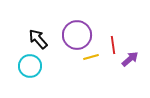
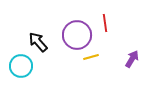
black arrow: moved 3 px down
red line: moved 8 px left, 22 px up
purple arrow: moved 2 px right; rotated 18 degrees counterclockwise
cyan circle: moved 9 px left
